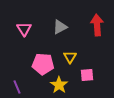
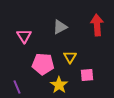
pink triangle: moved 7 px down
